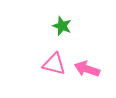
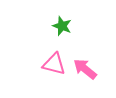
pink arrow: moved 2 px left; rotated 20 degrees clockwise
